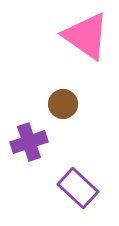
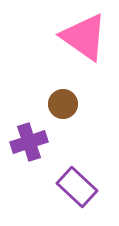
pink triangle: moved 2 px left, 1 px down
purple rectangle: moved 1 px left, 1 px up
